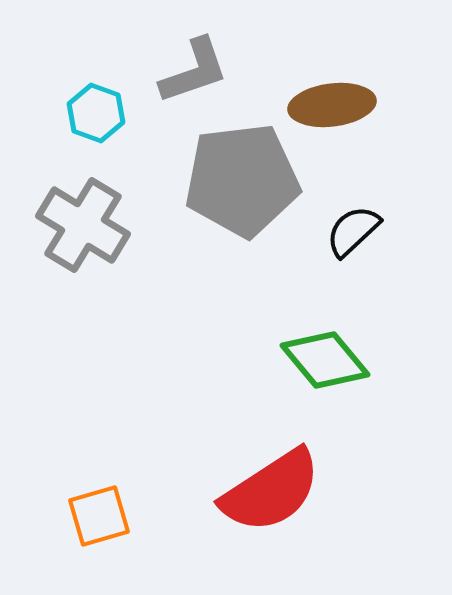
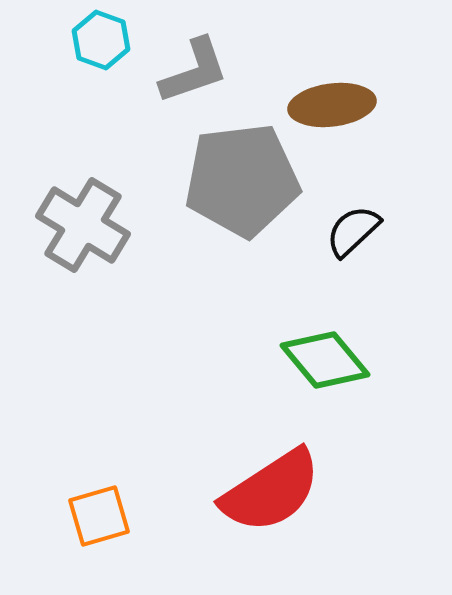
cyan hexagon: moved 5 px right, 73 px up
